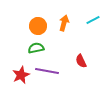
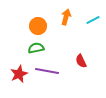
orange arrow: moved 2 px right, 6 px up
red star: moved 2 px left, 1 px up
